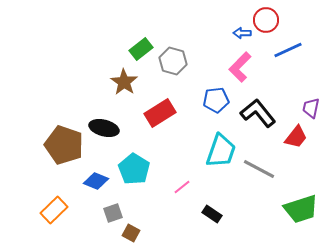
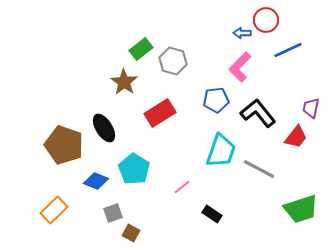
black ellipse: rotated 44 degrees clockwise
